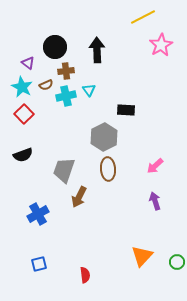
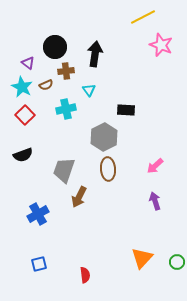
pink star: rotated 20 degrees counterclockwise
black arrow: moved 2 px left, 4 px down; rotated 10 degrees clockwise
cyan cross: moved 13 px down
red square: moved 1 px right, 1 px down
orange triangle: moved 2 px down
